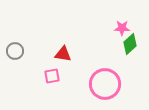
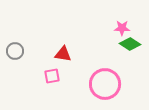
green diamond: rotated 75 degrees clockwise
